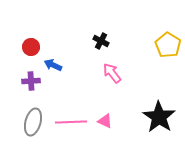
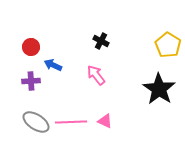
pink arrow: moved 16 px left, 2 px down
black star: moved 28 px up
gray ellipse: moved 3 px right; rotated 72 degrees counterclockwise
